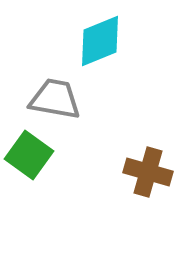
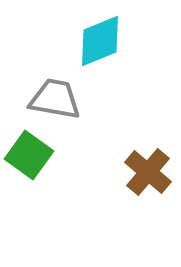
brown cross: rotated 24 degrees clockwise
